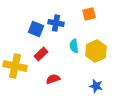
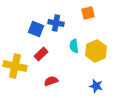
orange square: moved 1 px left, 1 px up
red semicircle: moved 2 px left, 2 px down
